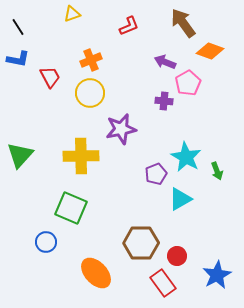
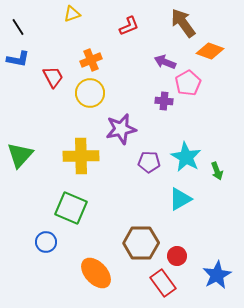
red trapezoid: moved 3 px right
purple pentagon: moved 7 px left, 12 px up; rotated 25 degrees clockwise
